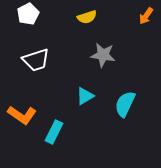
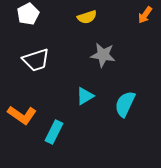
orange arrow: moved 1 px left, 1 px up
